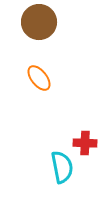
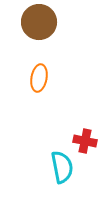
orange ellipse: rotated 48 degrees clockwise
red cross: moved 2 px up; rotated 10 degrees clockwise
